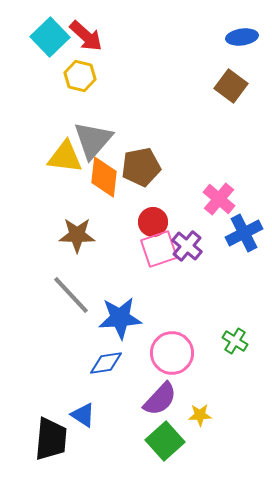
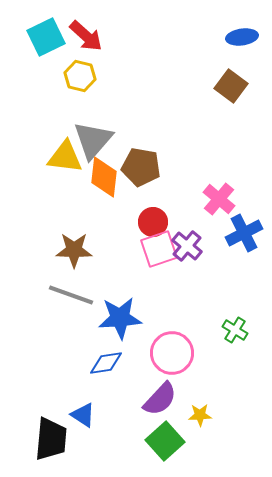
cyan square: moved 4 px left; rotated 18 degrees clockwise
brown pentagon: rotated 21 degrees clockwise
brown star: moved 3 px left, 15 px down
gray line: rotated 27 degrees counterclockwise
green cross: moved 11 px up
